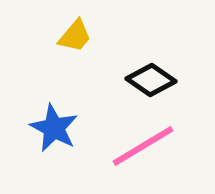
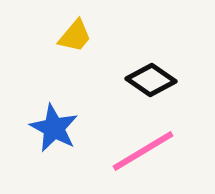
pink line: moved 5 px down
